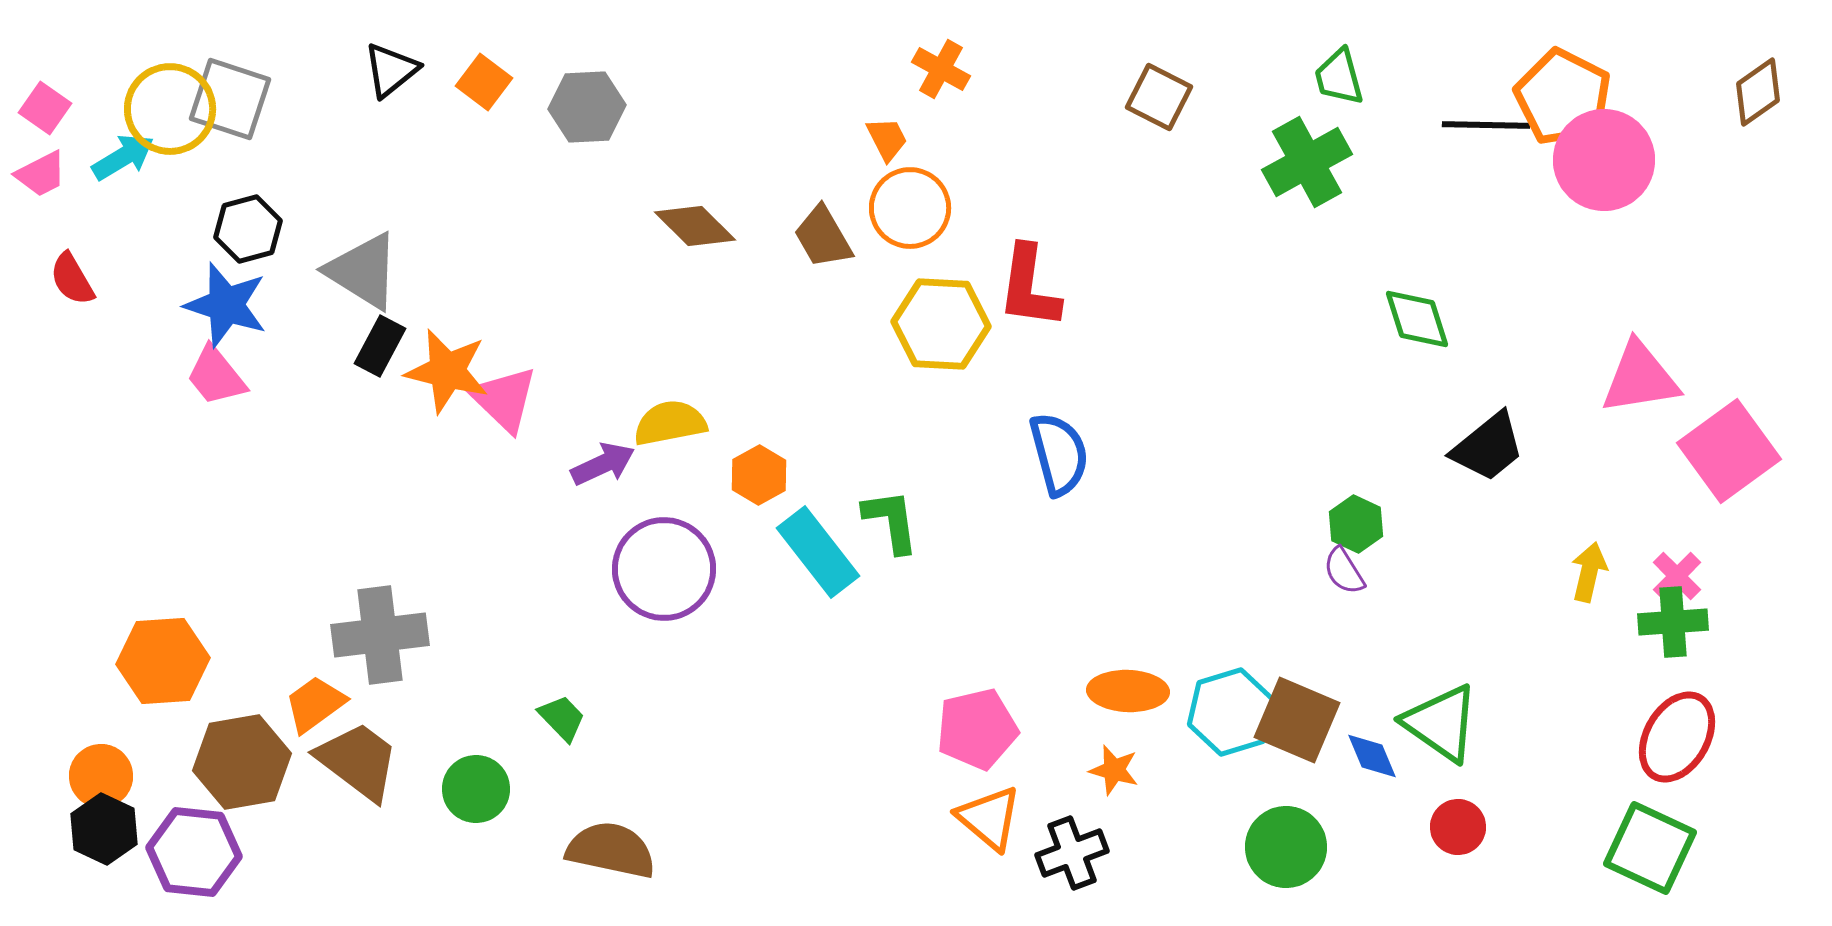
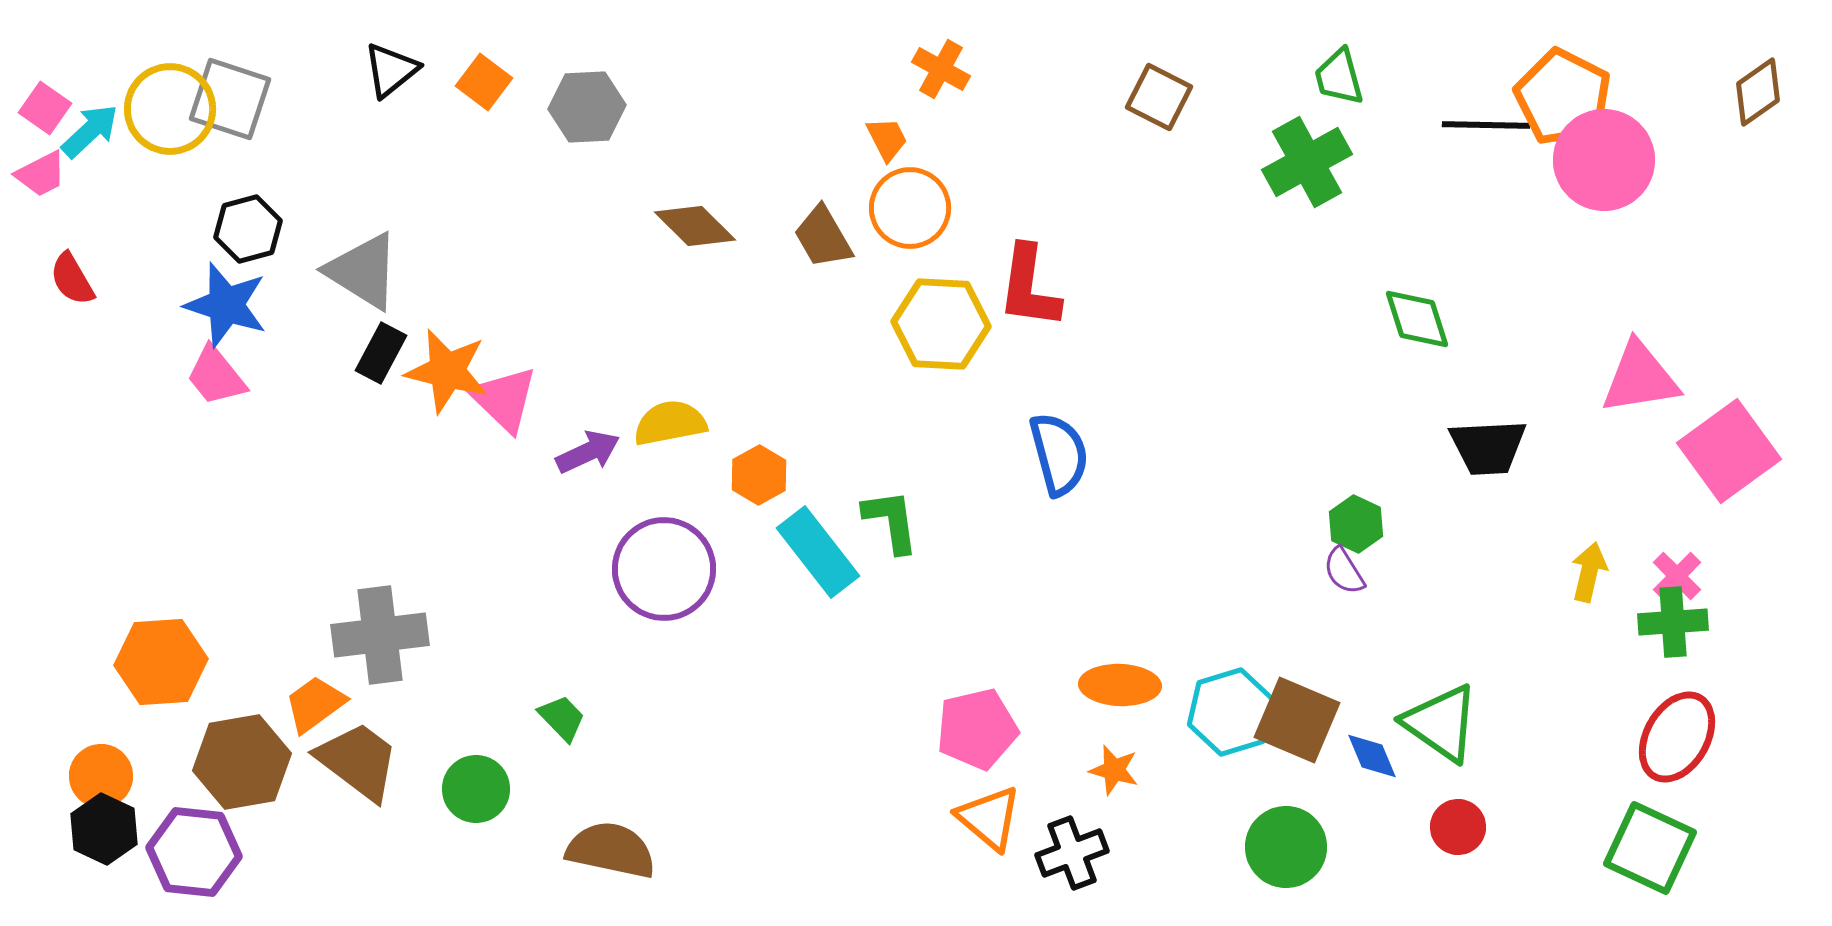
cyan arrow at (123, 157): moved 33 px left, 26 px up; rotated 12 degrees counterclockwise
black rectangle at (380, 346): moved 1 px right, 7 px down
black trapezoid at (1488, 447): rotated 36 degrees clockwise
purple arrow at (603, 464): moved 15 px left, 12 px up
orange hexagon at (163, 661): moved 2 px left, 1 px down
orange ellipse at (1128, 691): moved 8 px left, 6 px up
